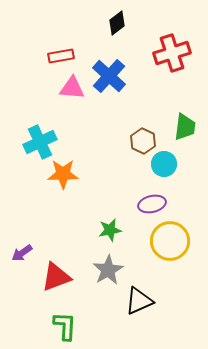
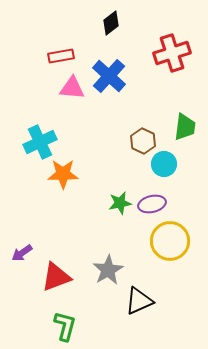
black diamond: moved 6 px left
green star: moved 10 px right, 27 px up
green L-shape: rotated 12 degrees clockwise
